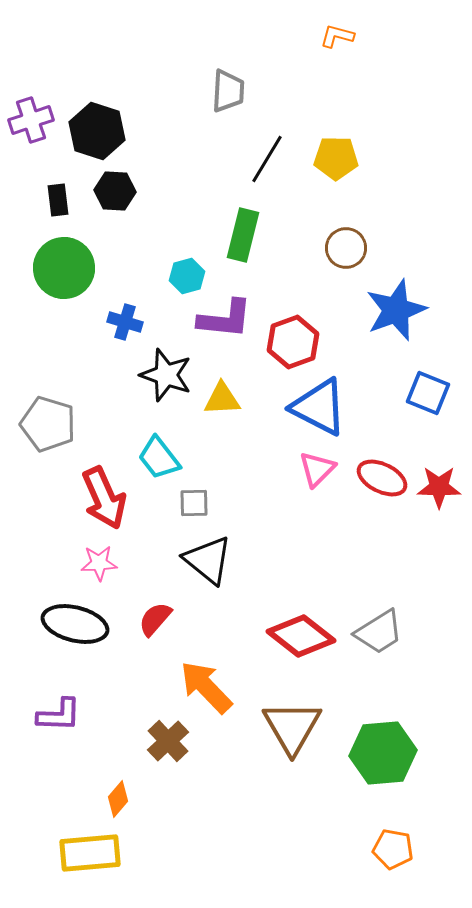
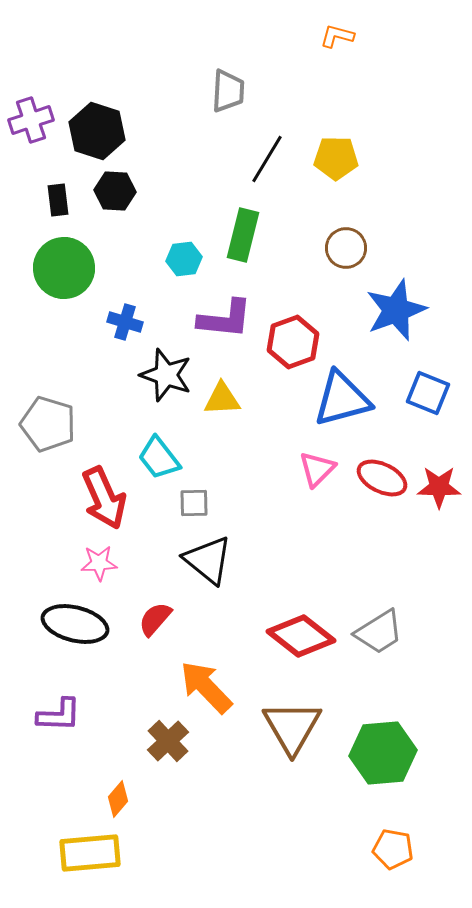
cyan hexagon at (187, 276): moved 3 px left, 17 px up; rotated 8 degrees clockwise
blue triangle at (319, 407): moved 23 px right, 8 px up; rotated 42 degrees counterclockwise
